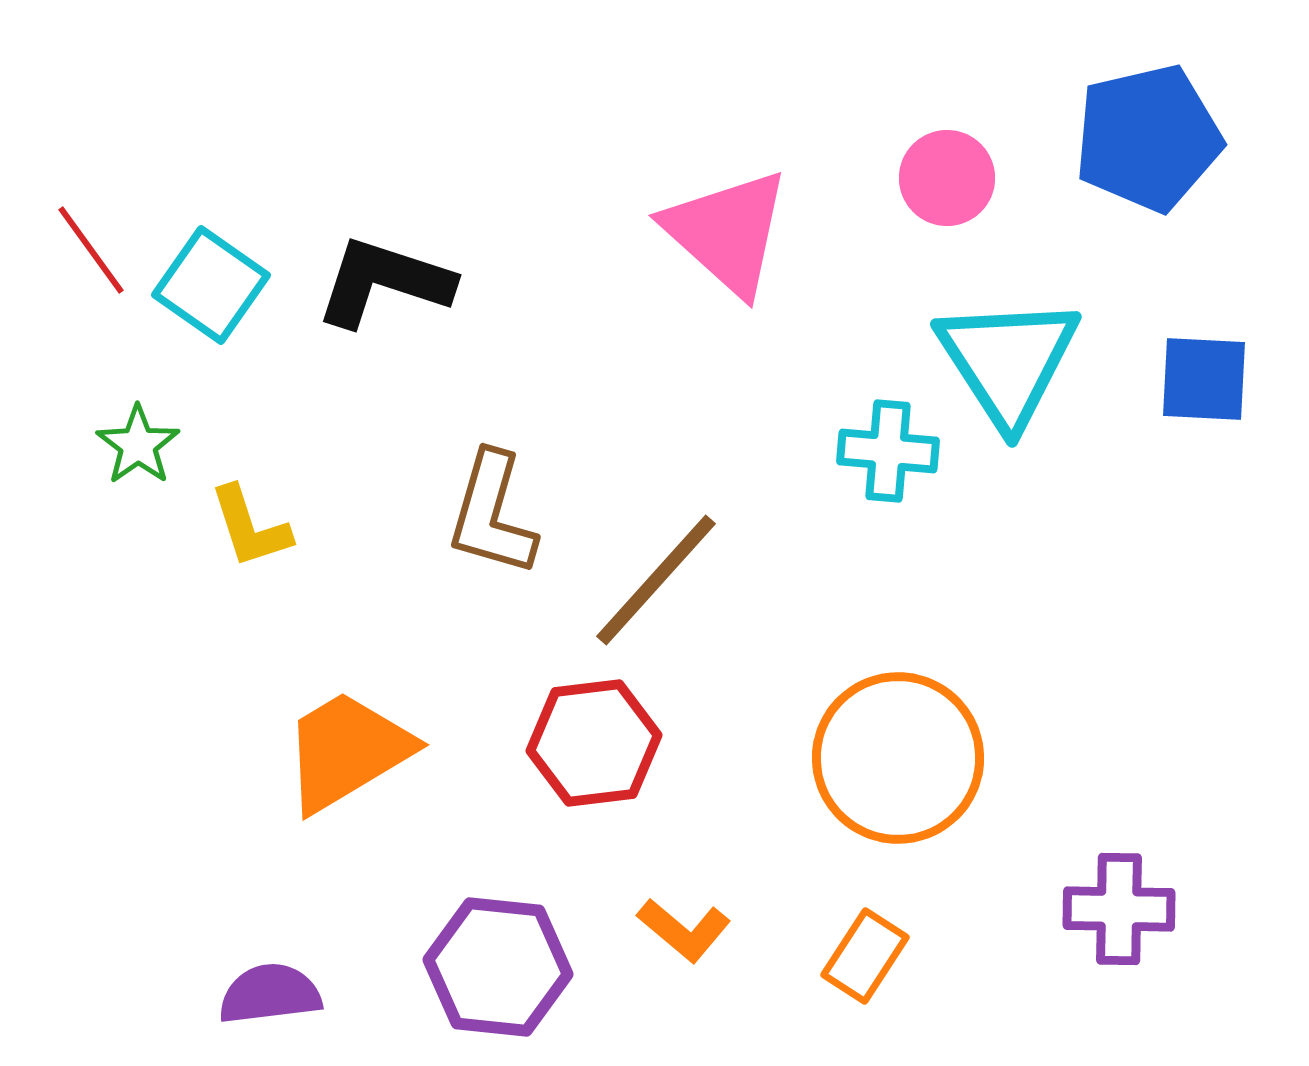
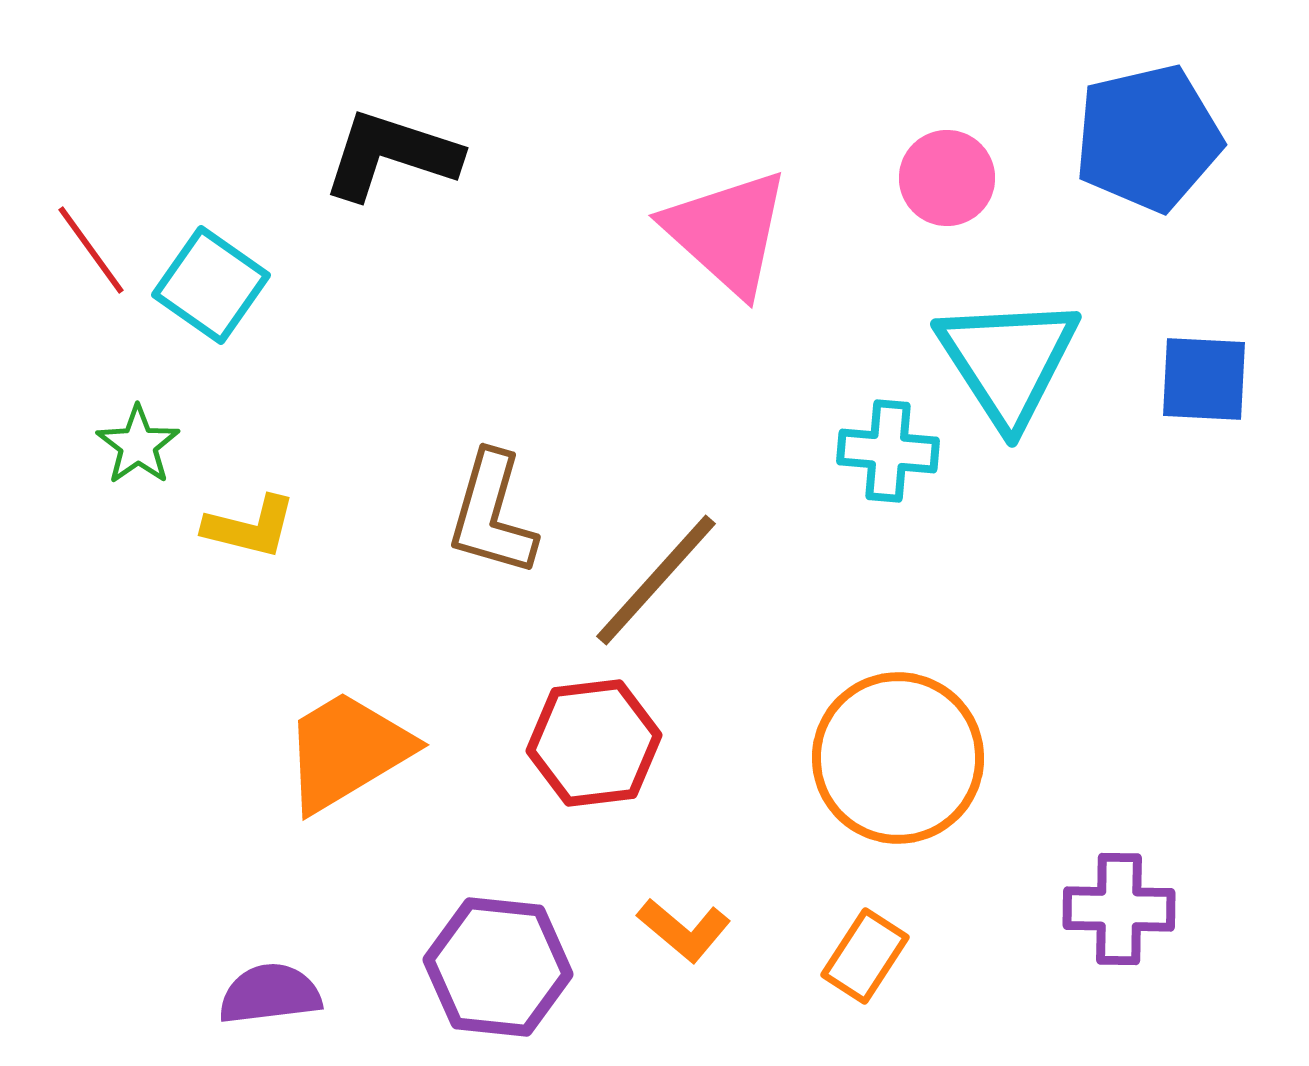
black L-shape: moved 7 px right, 127 px up
yellow L-shape: rotated 58 degrees counterclockwise
